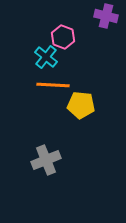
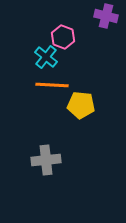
orange line: moved 1 px left
gray cross: rotated 16 degrees clockwise
